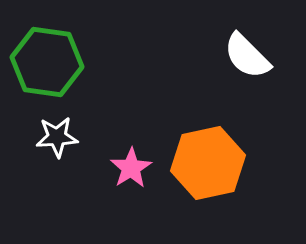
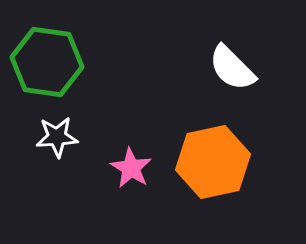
white semicircle: moved 15 px left, 12 px down
orange hexagon: moved 5 px right, 1 px up
pink star: rotated 9 degrees counterclockwise
